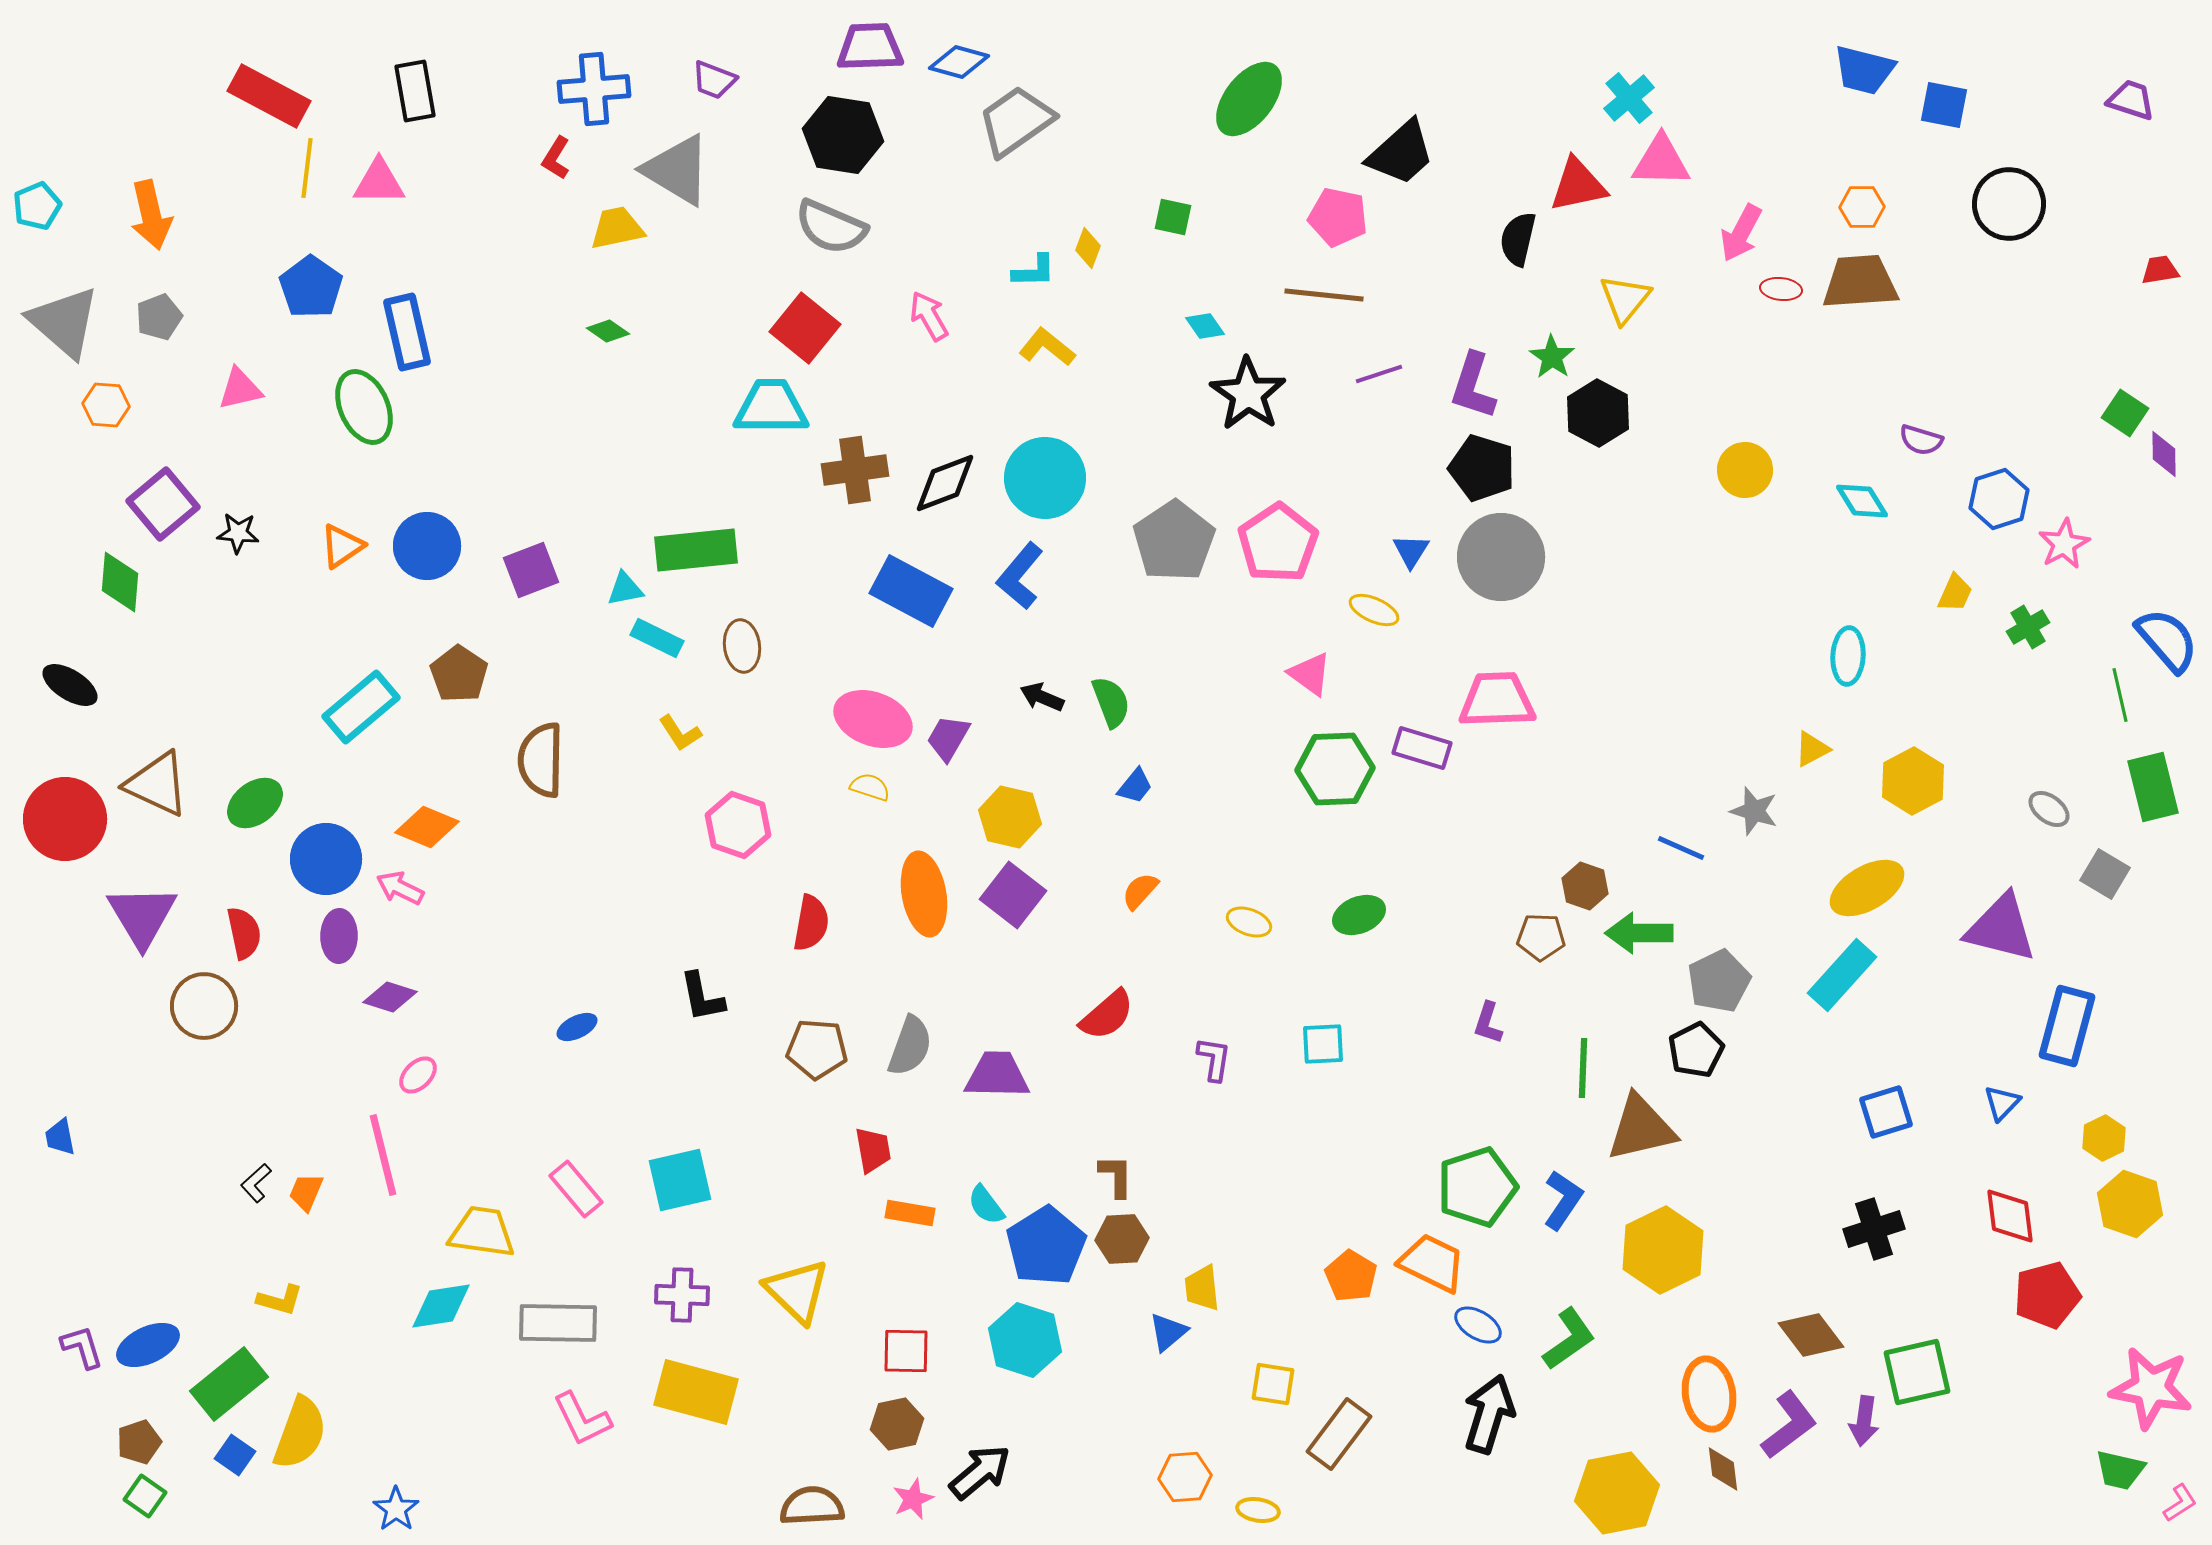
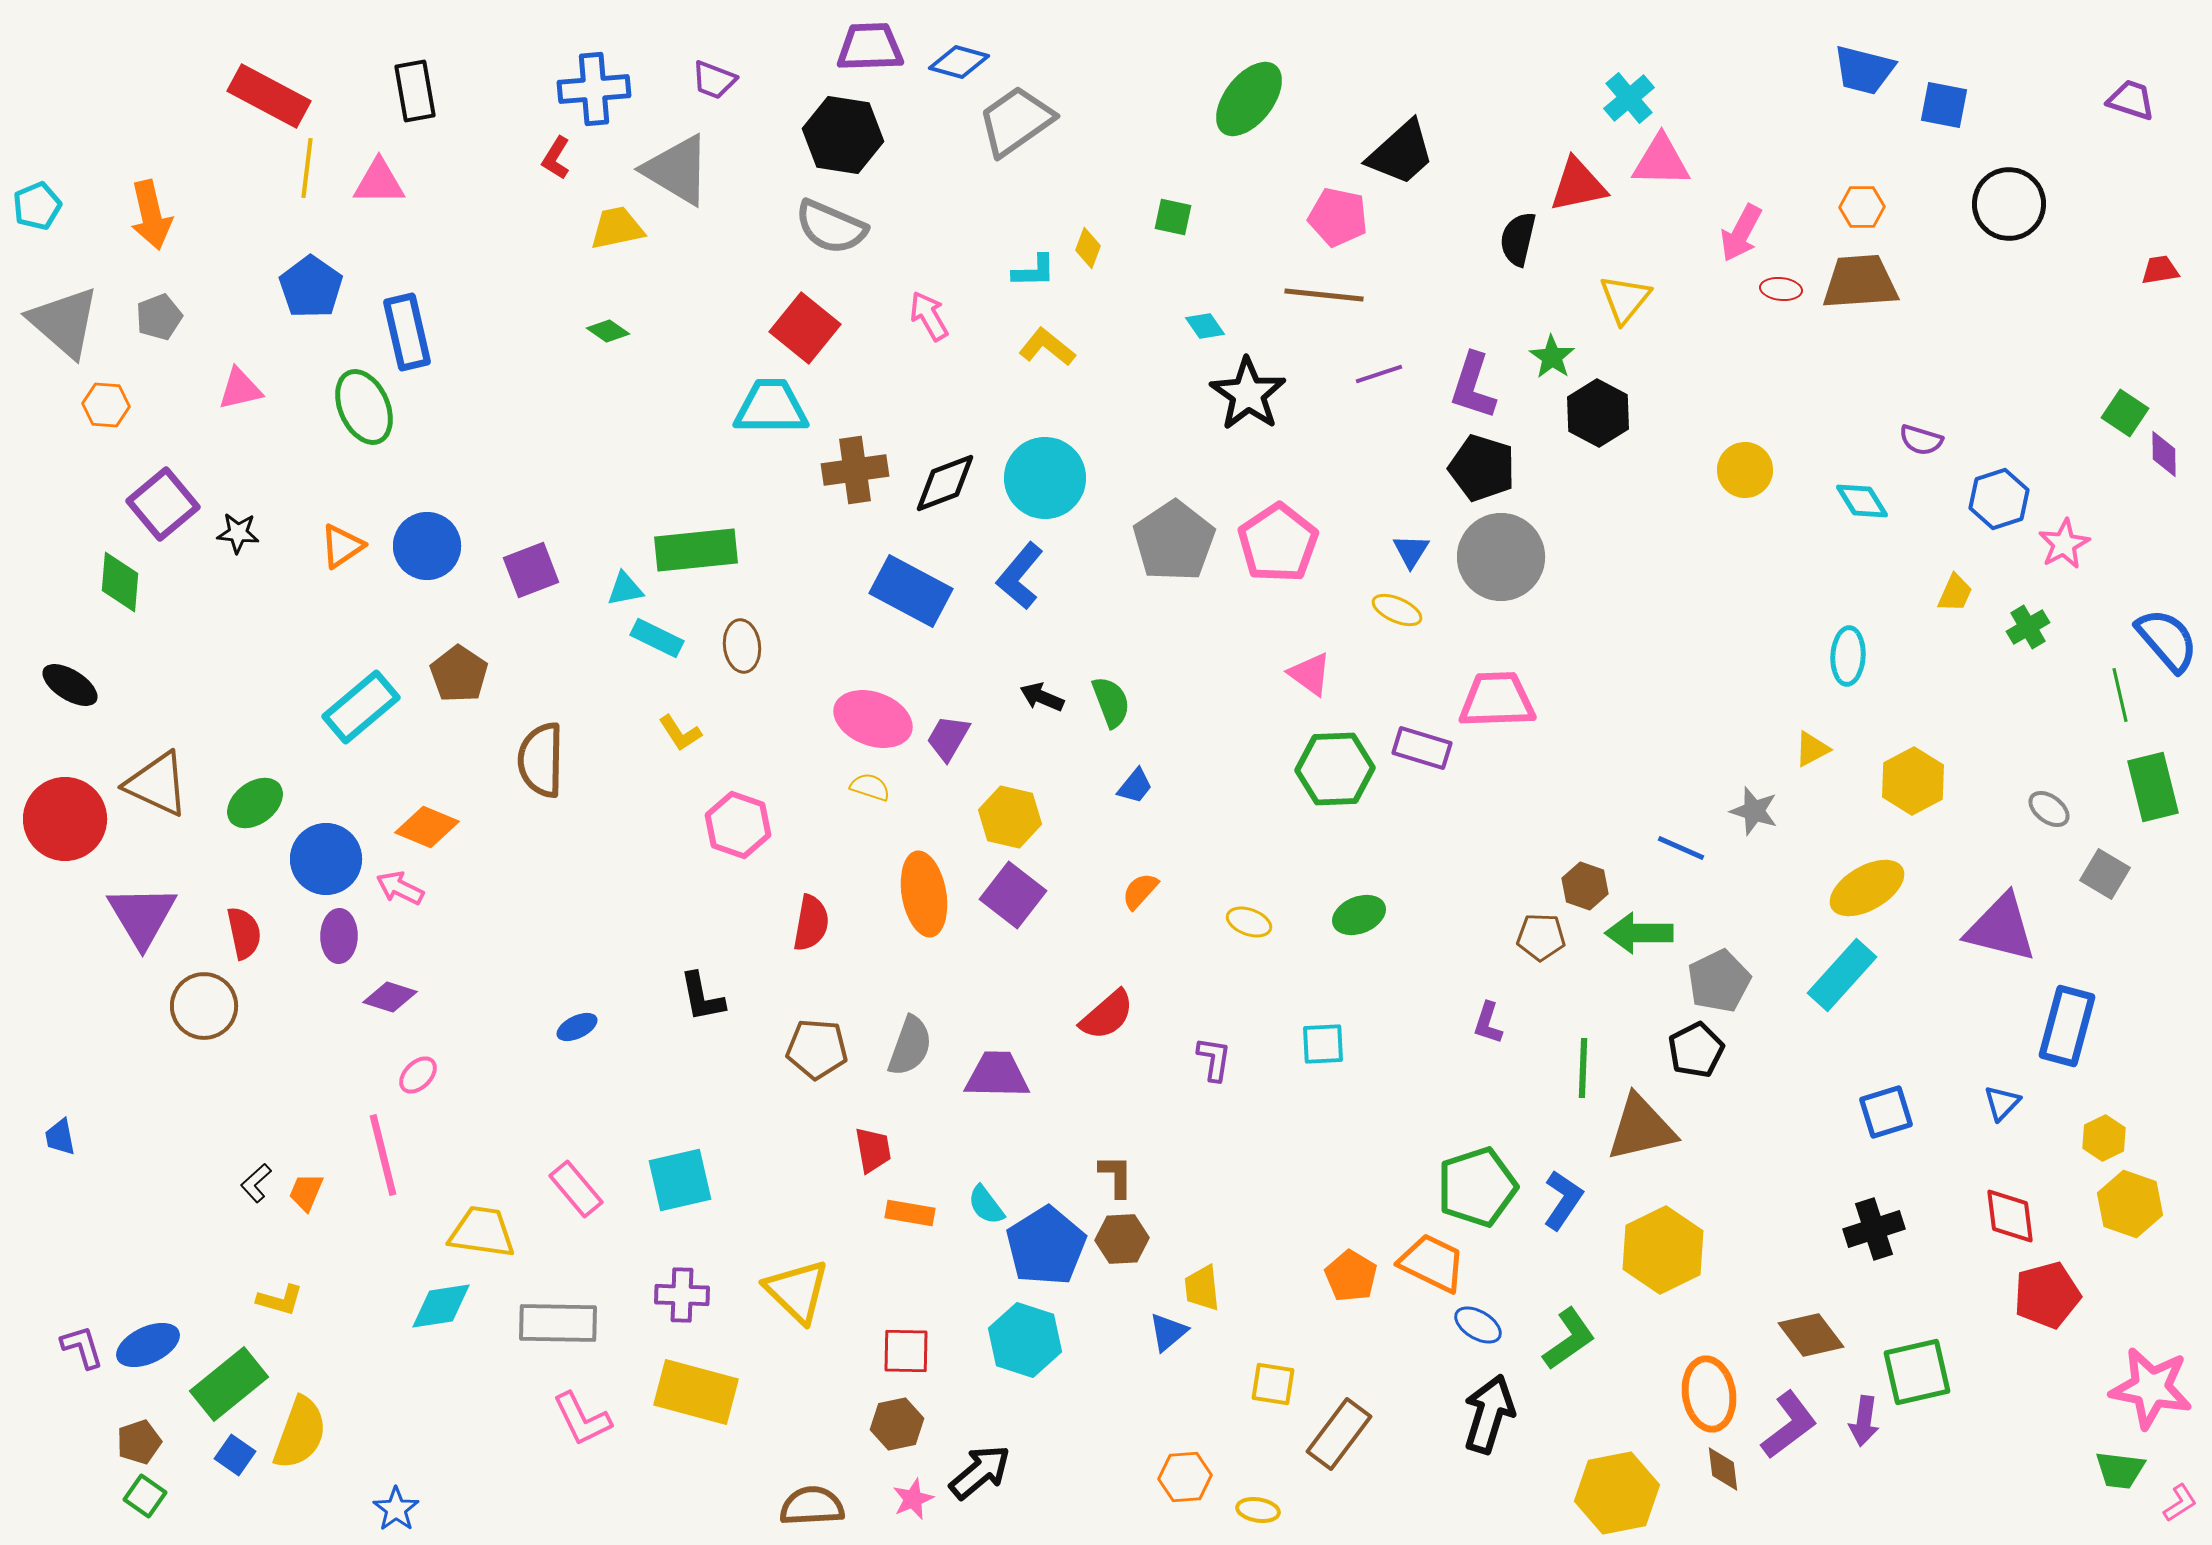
yellow ellipse at (1374, 610): moved 23 px right
green trapezoid at (2120, 1470): rotated 6 degrees counterclockwise
